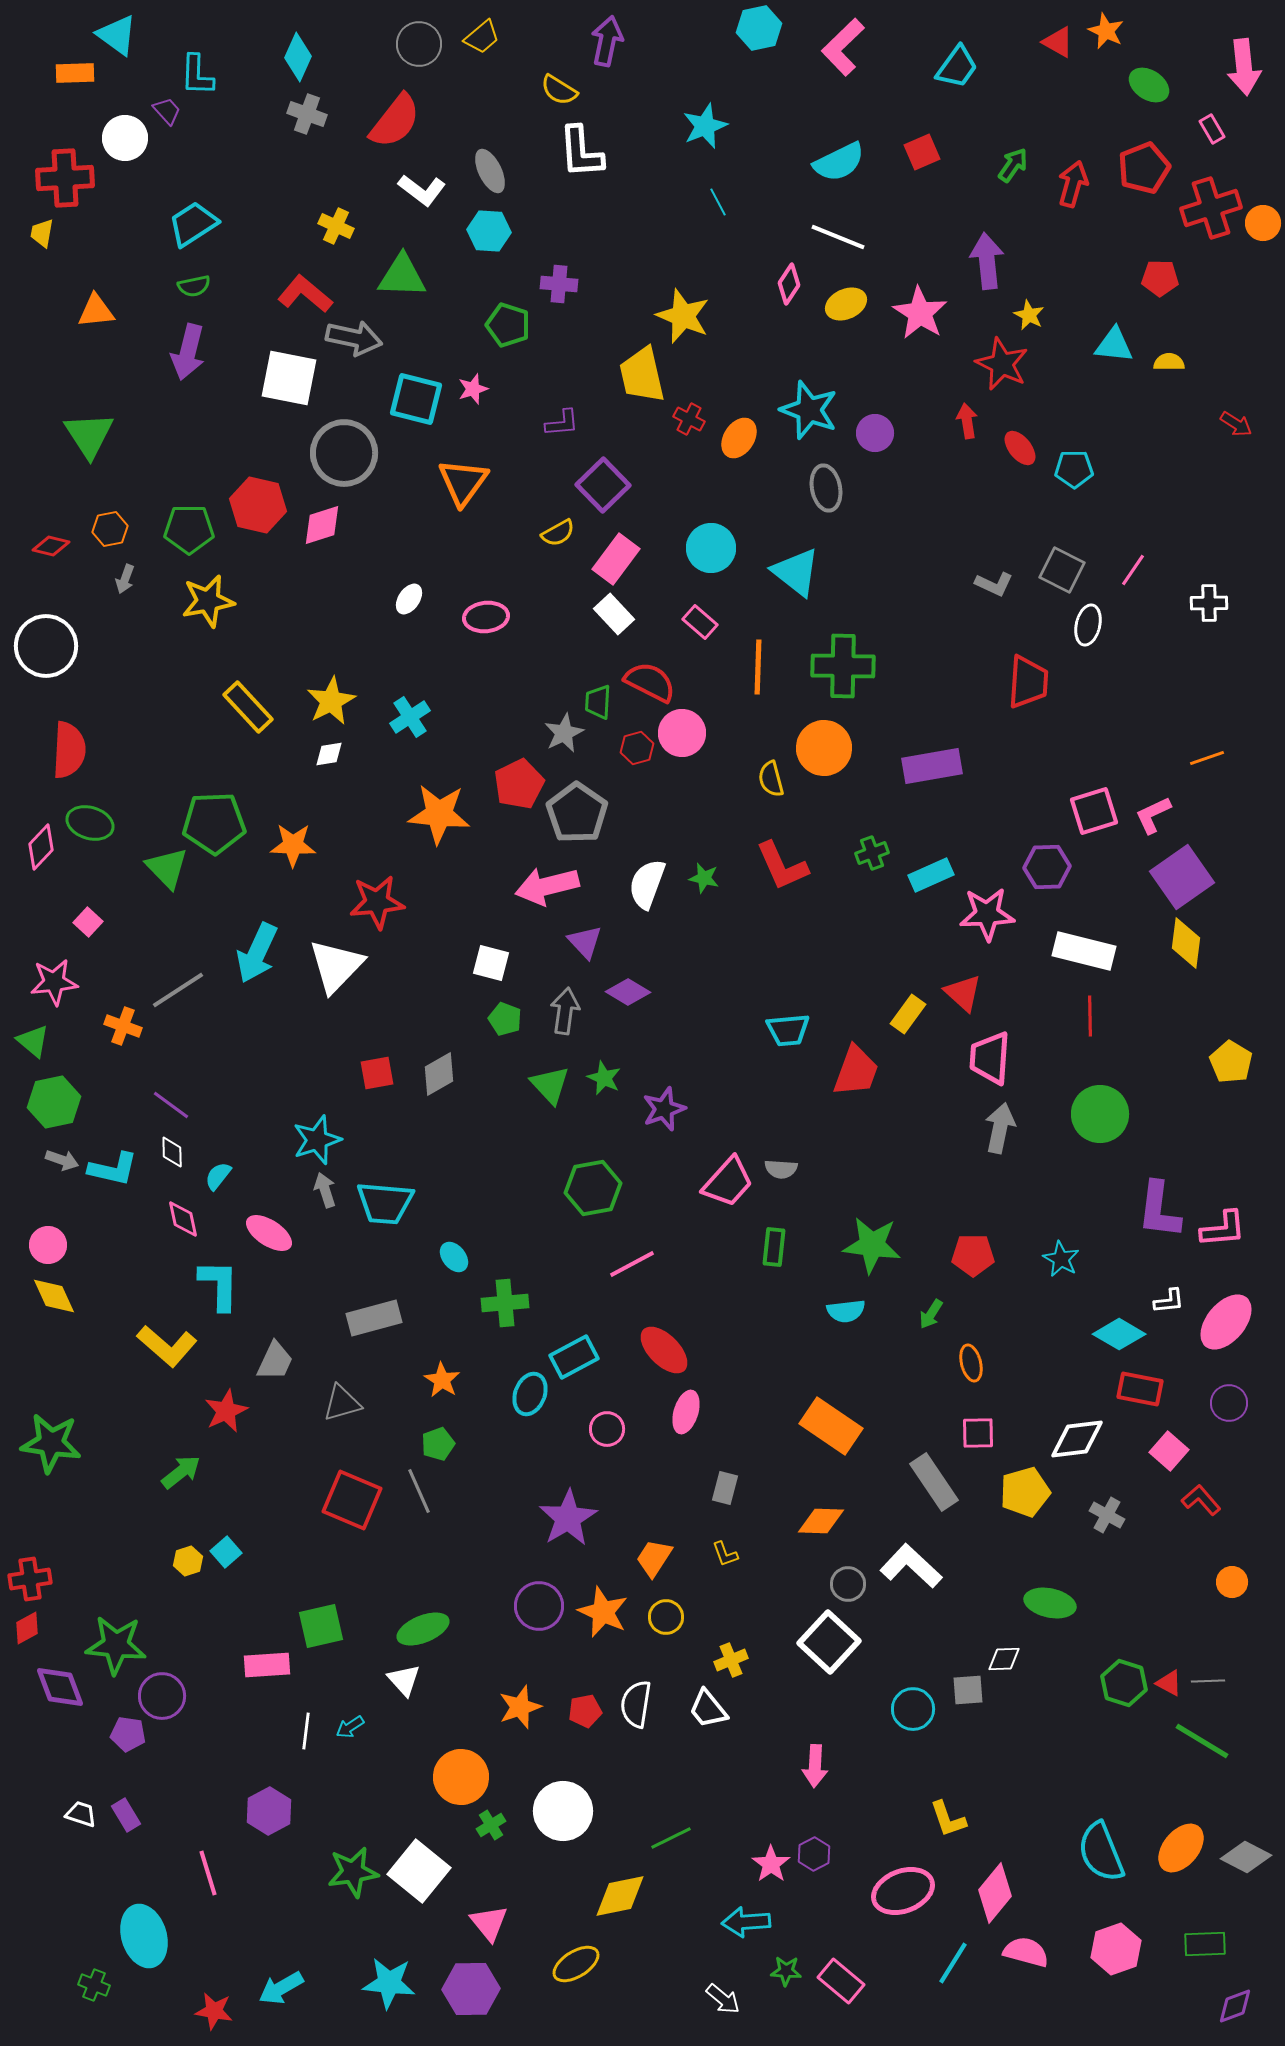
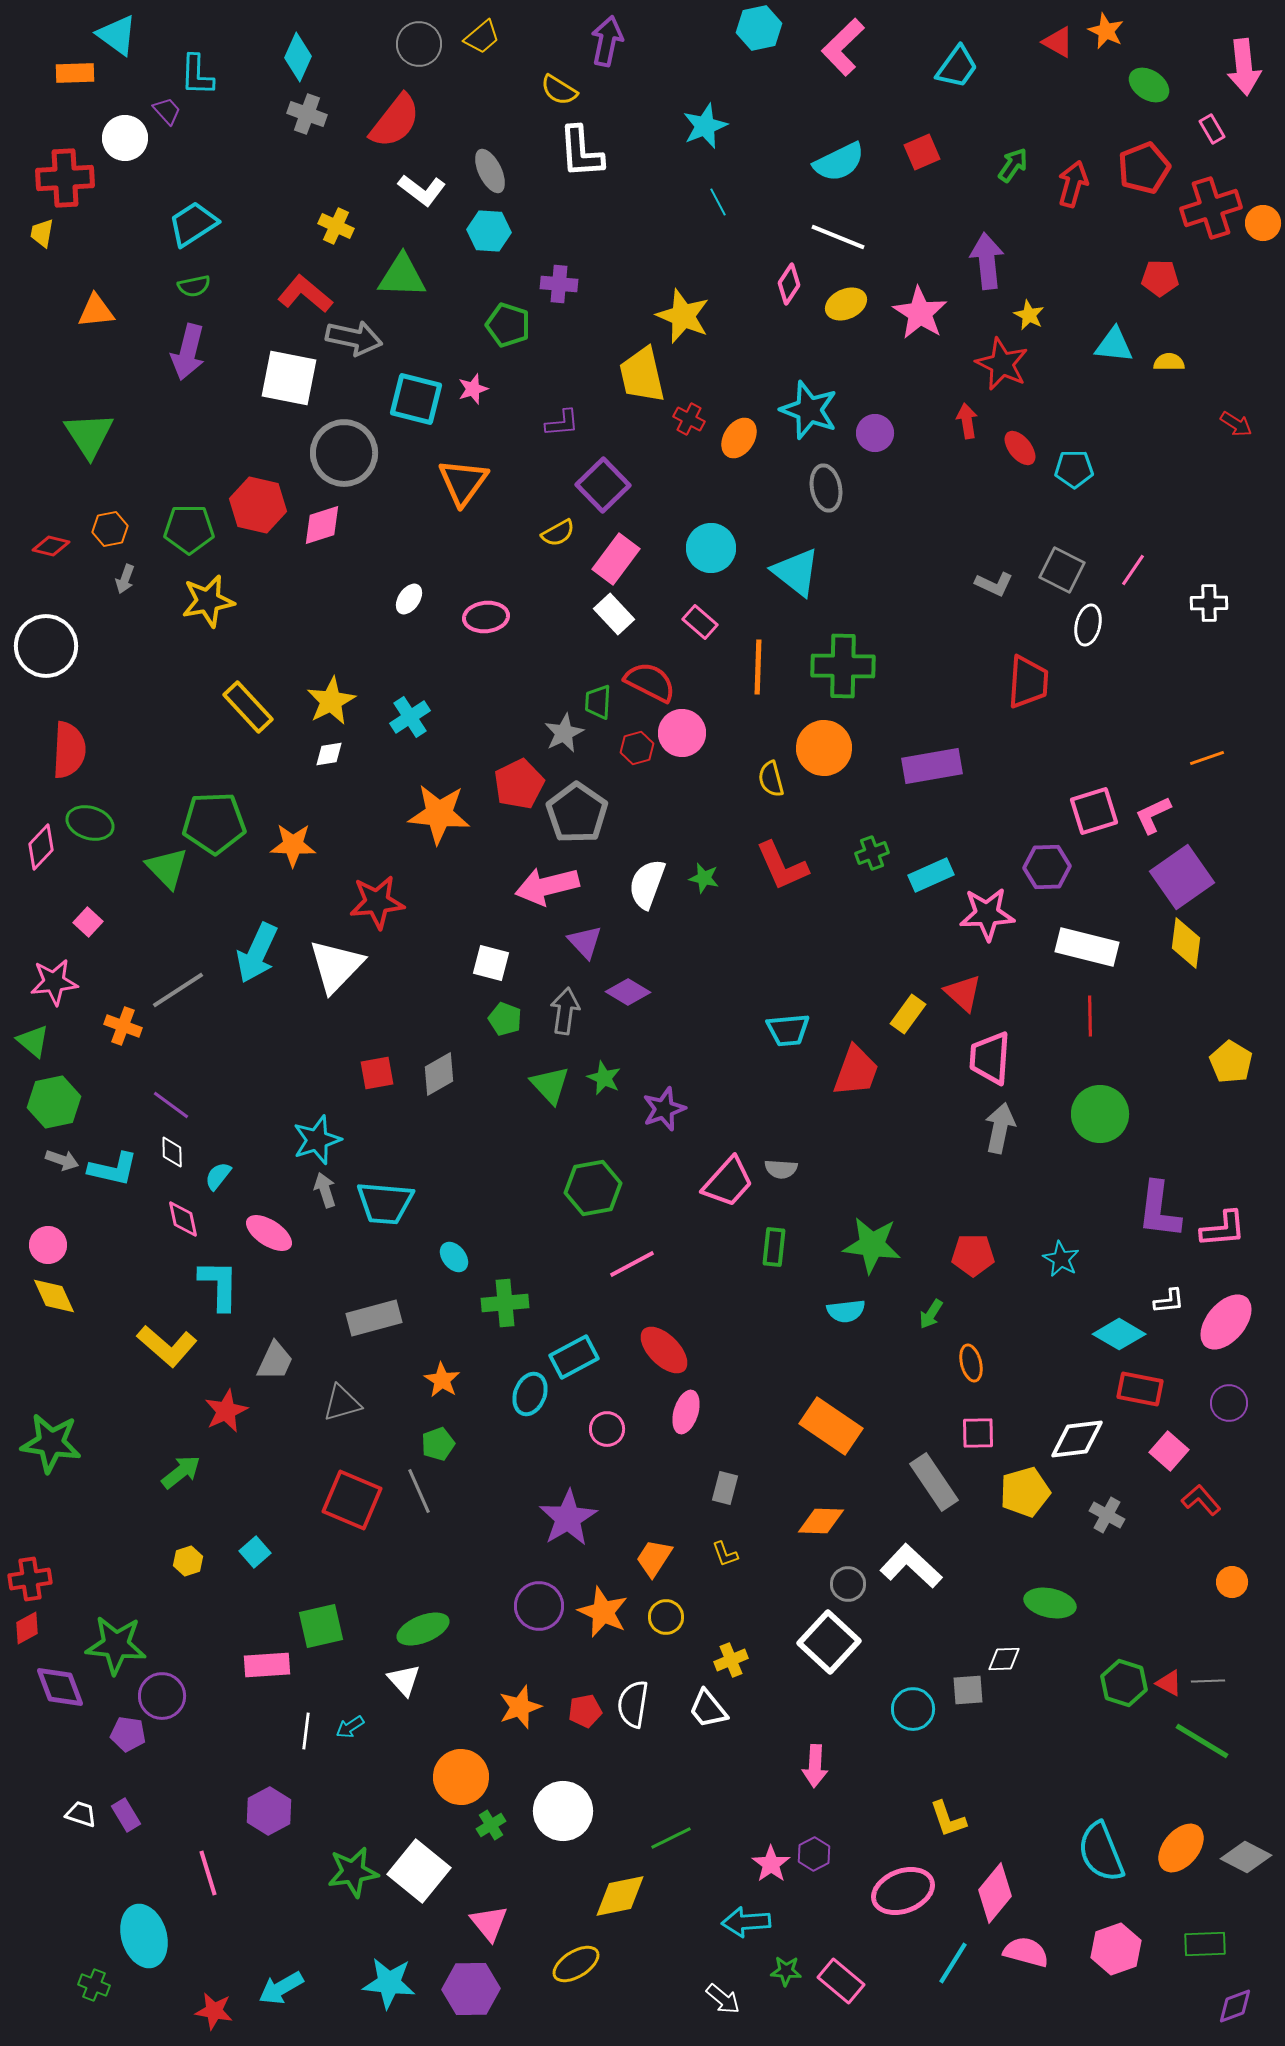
white rectangle at (1084, 951): moved 3 px right, 4 px up
cyan square at (226, 1552): moved 29 px right
white semicircle at (636, 1704): moved 3 px left
